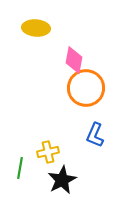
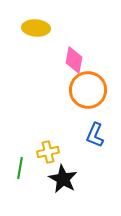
orange circle: moved 2 px right, 2 px down
black star: moved 1 px right, 1 px up; rotated 16 degrees counterclockwise
